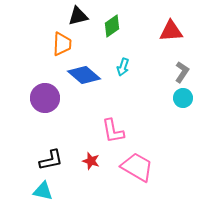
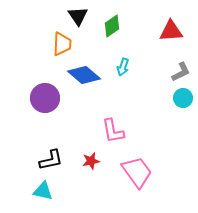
black triangle: rotated 50 degrees counterclockwise
gray L-shape: moved 1 px left; rotated 30 degrees clockwise
red star: rotated 30 degrees counterclockwise
pink trapezoid: moved 5 px down; rotated 24 degrees clockwise
